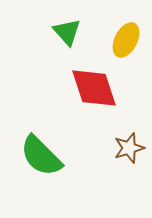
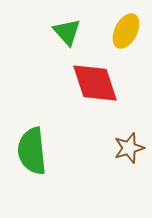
yellow ellipse: moved 9 px up
red diamond: moved 1 px right, 5 px up
green semicircle: moved 9 px left, 5 px up; rotated 39 degrees clockwise
